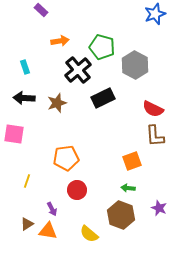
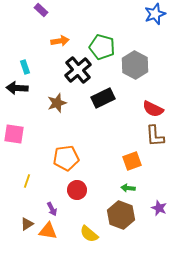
black arrow: moved 7 px left, 10 px up
